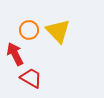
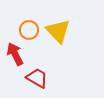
red trapezoid: moved 6 px right
